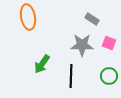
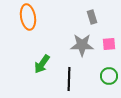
gray rectangle: moved 2 px up; rotated 40 degrees clockwise
pink square: moved 1 px down; rotated 24 degrees counterclockwise
black line: moved 2 px left, 3 px down
